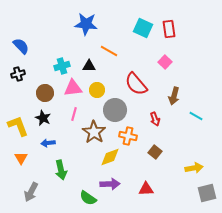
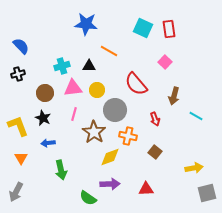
gray arrow: moved 15 px left
